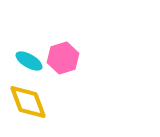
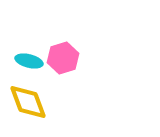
cyan ellipse: rotated 16 degrees counterclockwise
